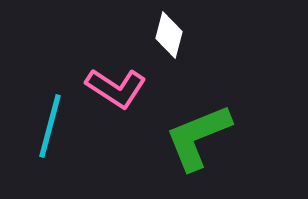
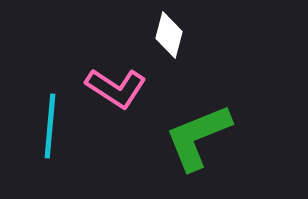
cyan line: rotated 10 degrees counterclockwise
